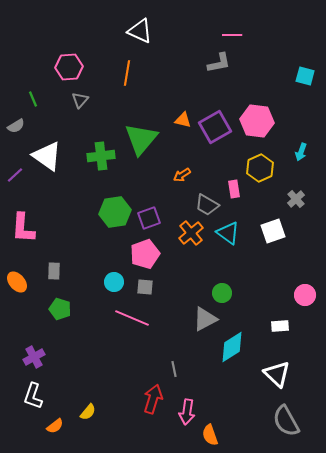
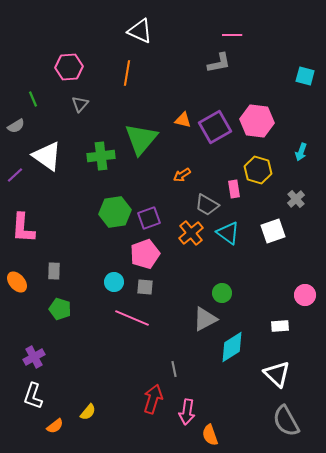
gray triangle at (80, 100): moved 4 px down
yellow hexagon at (260, 168): moved 2 px left, 2 px down; rotated 20 degrees counterclockwise
